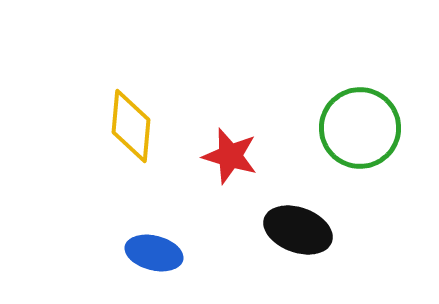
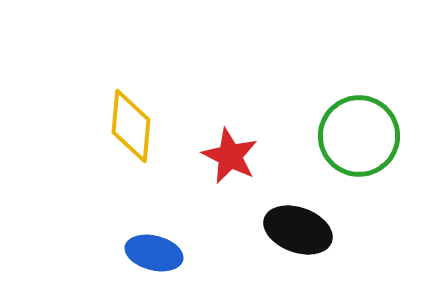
green circle: moved 1 px left, 8 px down
red star: rotated 10 degrees clockwise
